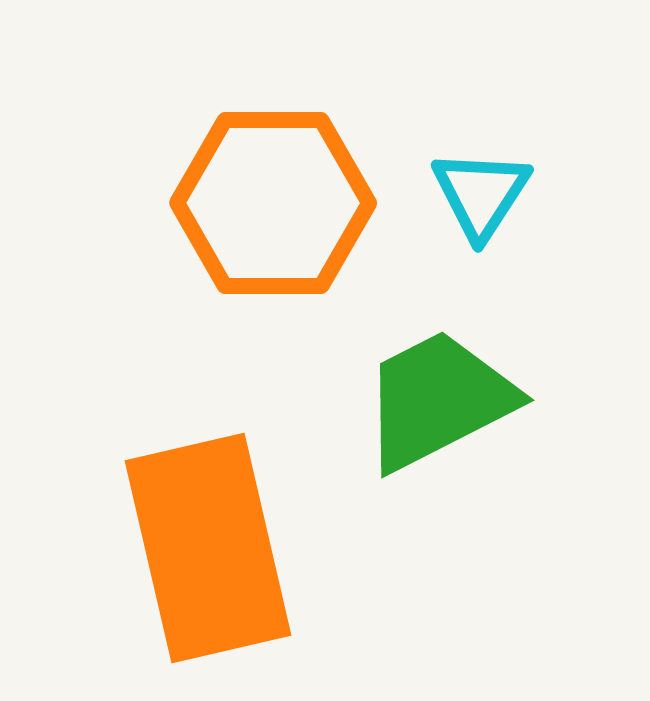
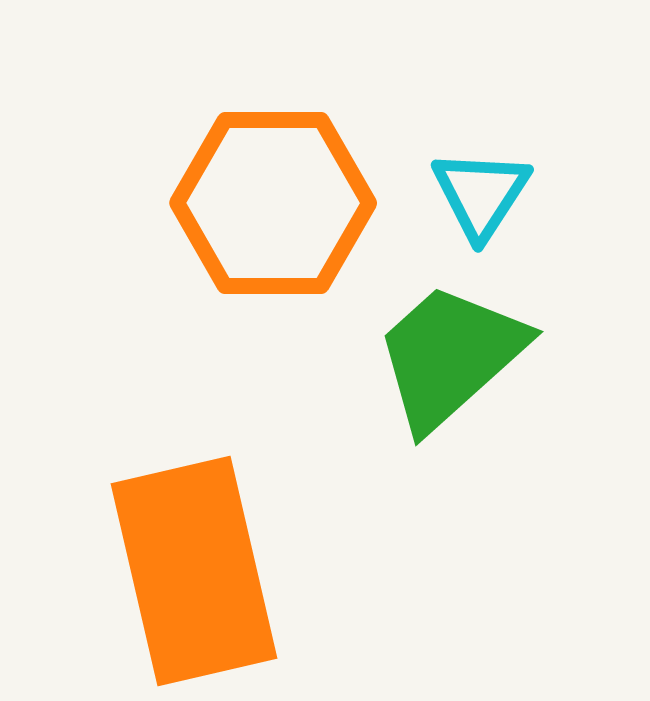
green trapezoid: moved 12 px right, 44 px up; rotated 15 degrees counterclockwise
orange rectangle: moved 14 px left, 23 px down
